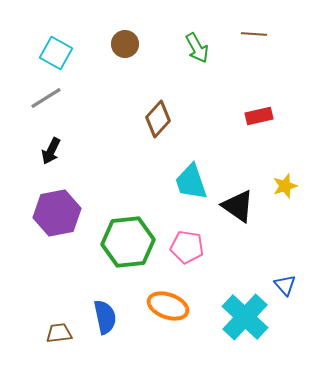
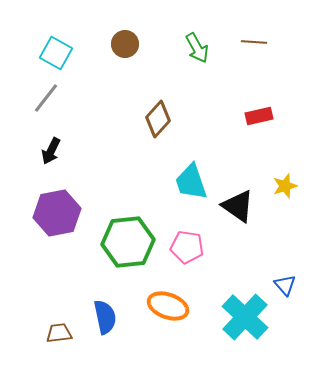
brown line: moved 8 px down
gray line: rotated 20 degrees counterclockwise
